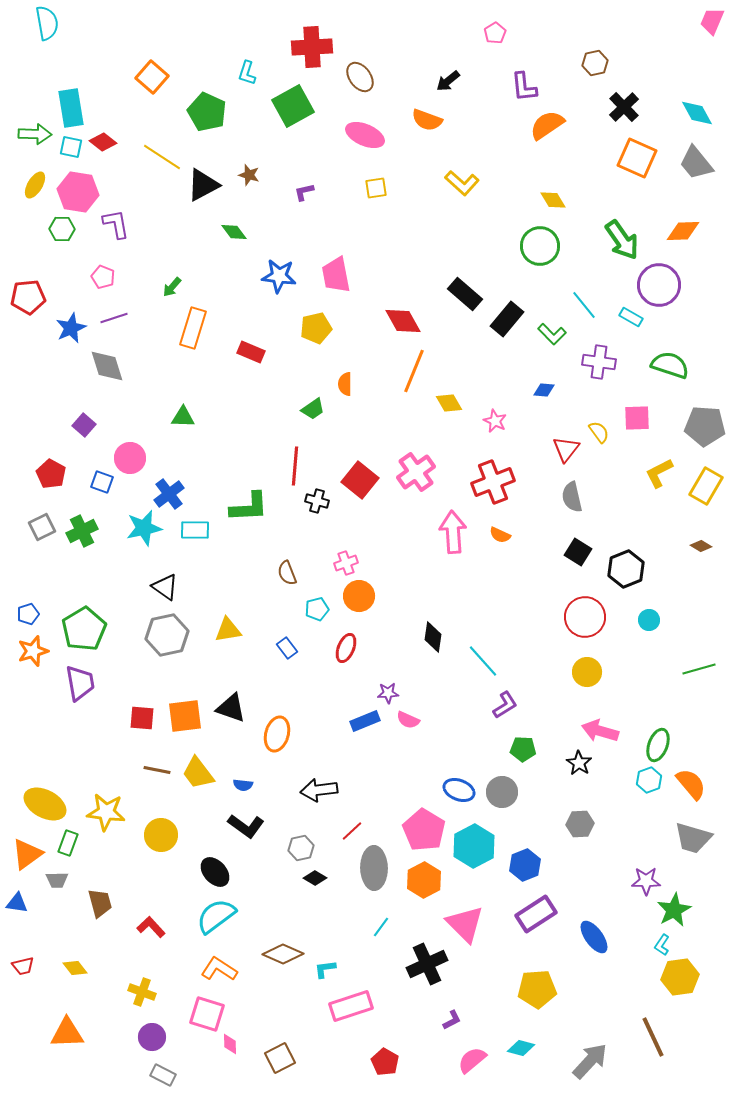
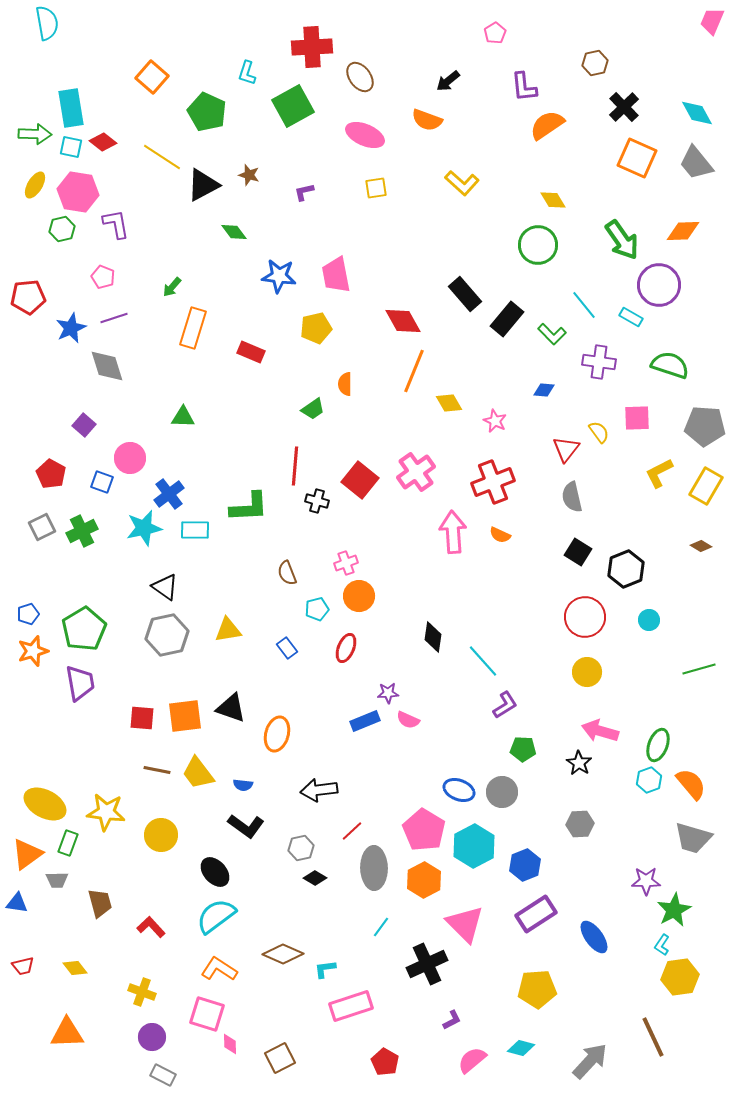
green hexagon at (62, 229): rotated 15 degrees counterclockwise
green circle at (540, 246): moved 2 px left, 1 px up
black rectangle at (465, 294): rotated 8 degrees clockwise
